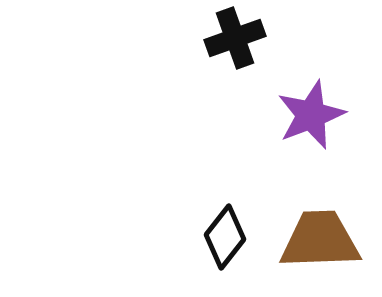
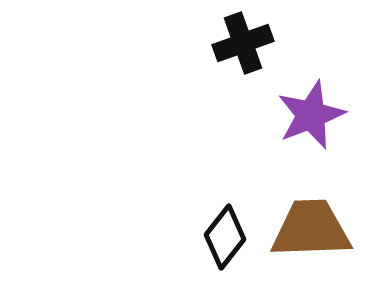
black cross: moved 8 px right, 5 px down
brown trapezoid: moved 9 px left, 11 px up
